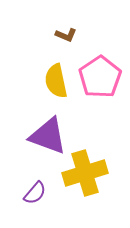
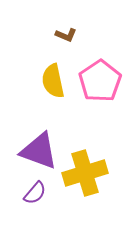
pink pentagon: moved 4 px down
yellow semicircle: moved 3 px left
purple triangle: moved 9 px left, 15 px down
